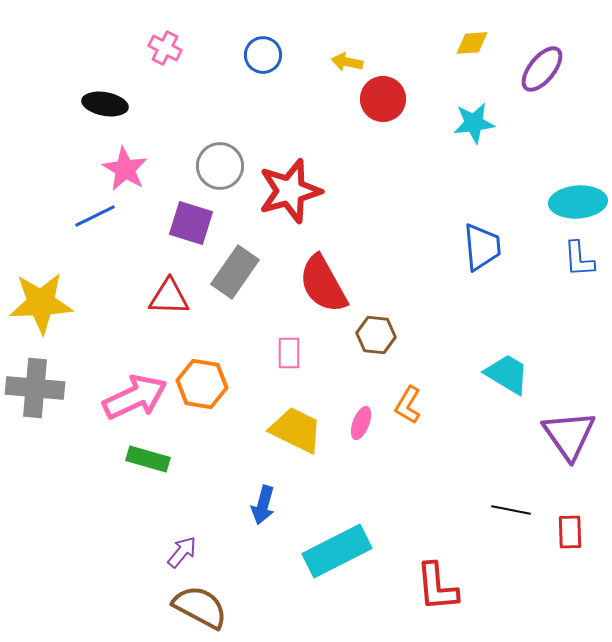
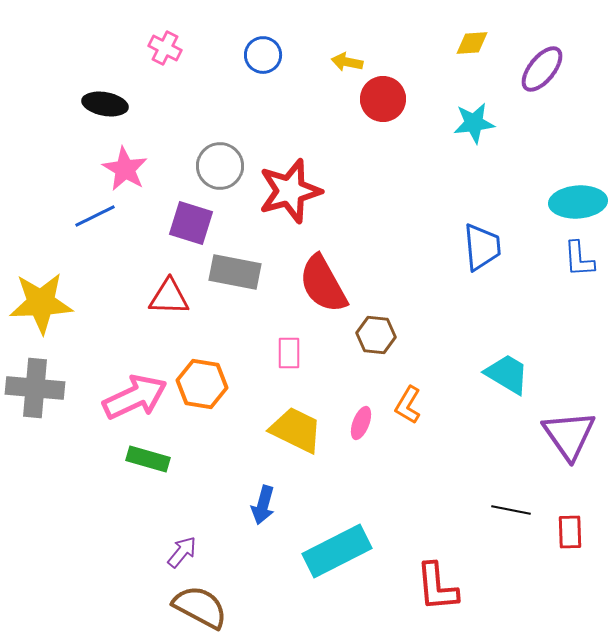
gray rectangle: rotated 66 degrees clockwise
